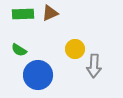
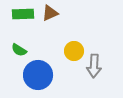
yellow circle: moved 1 px left, 2 px down
